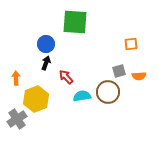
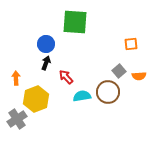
gray square: rotated 24 degrees counterclockwise
